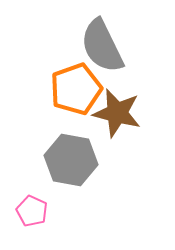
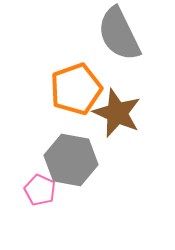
gray semicircle: moved 17 px right, 12 px up
brown star: rotated 9 degrees clockwise
pink pentagon: moved 8 px right, 21 px up
